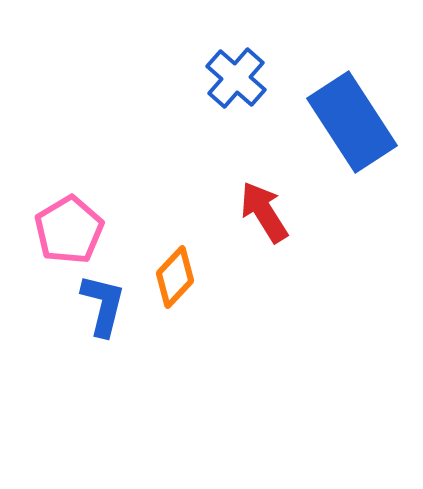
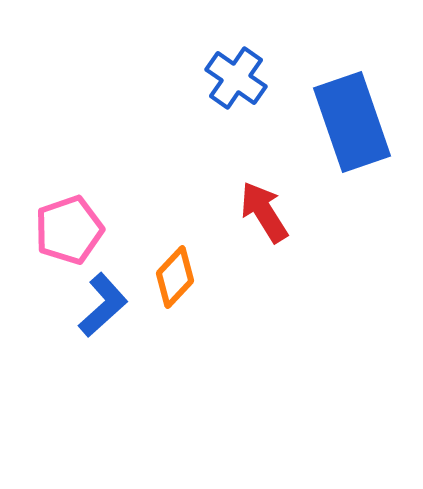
blue cross: rotated 6 degrees counterclockwise
blue rectangle: rotated 14 degrees clockwise
pink pentagon: rotated 12 degrees clockwise
blue L-shape: rotated 34 degrees clockwise
